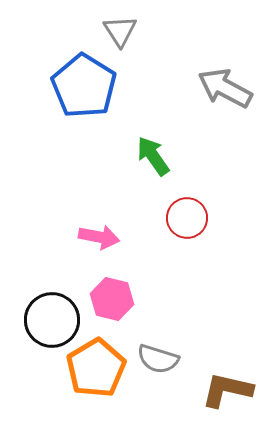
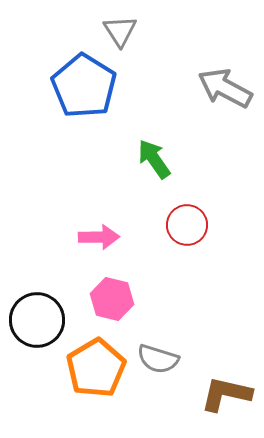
green arrow: moved 1 px right, 3 px down
red circle: moved 7 px down
pink arrow: rotated 12 degrees counterclockwise
black circle: moved 15 px left
brown L-shape: moved 1 px left, 4 px down
